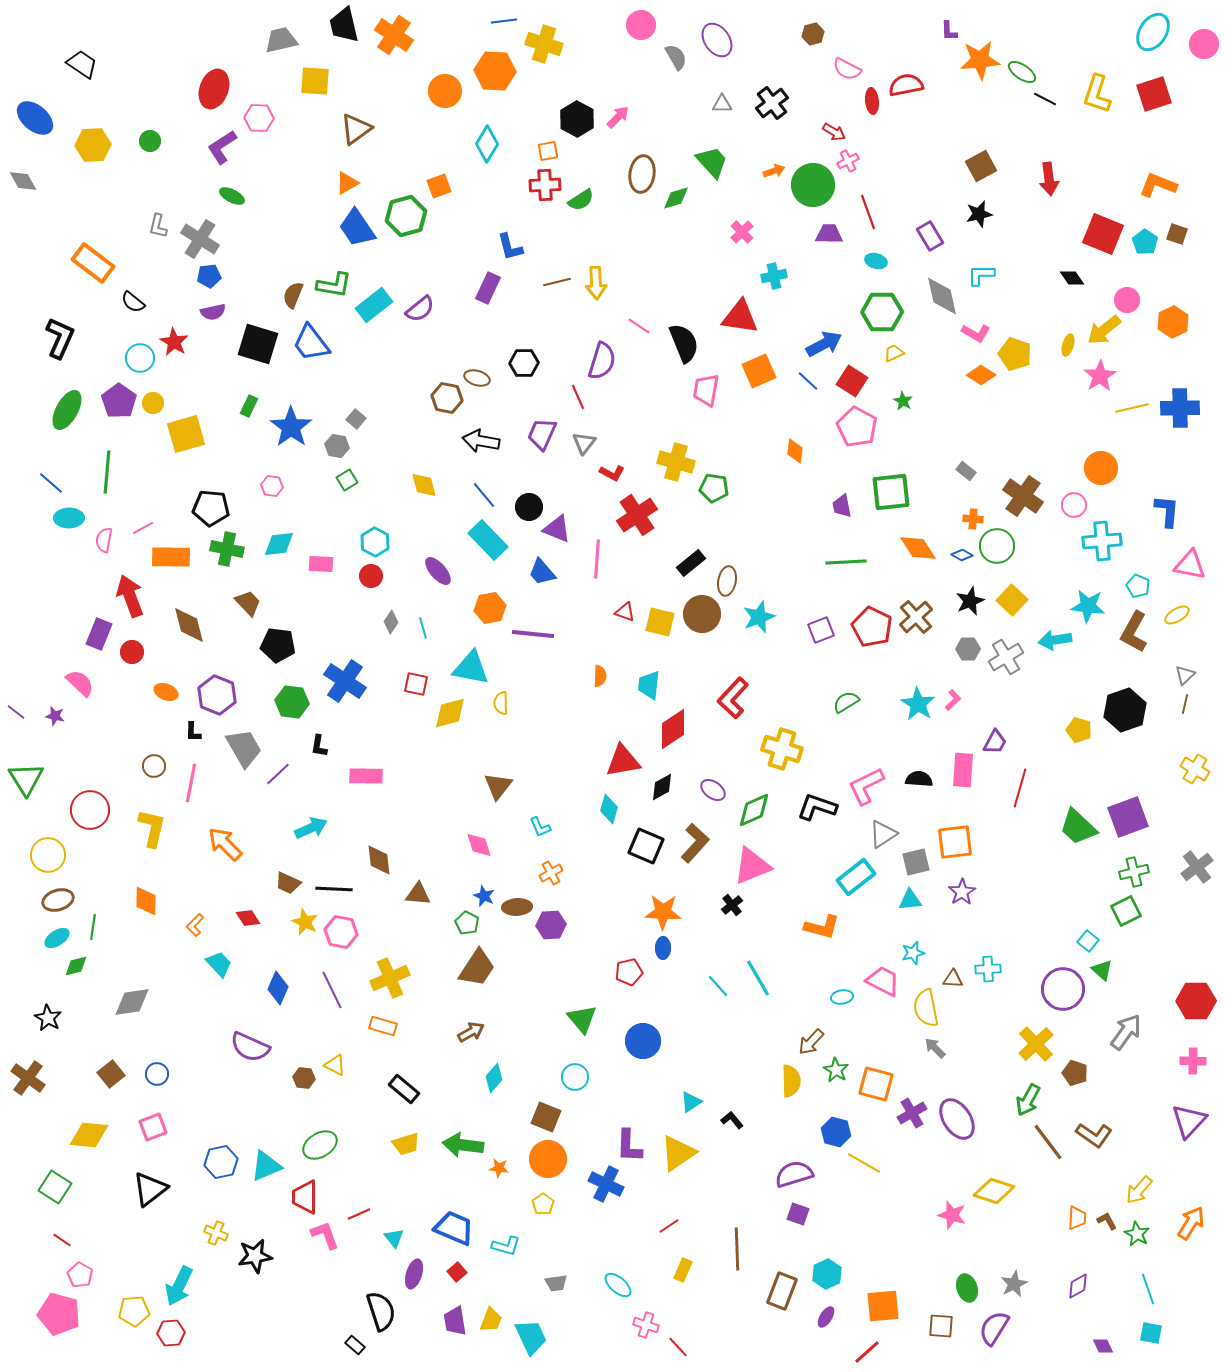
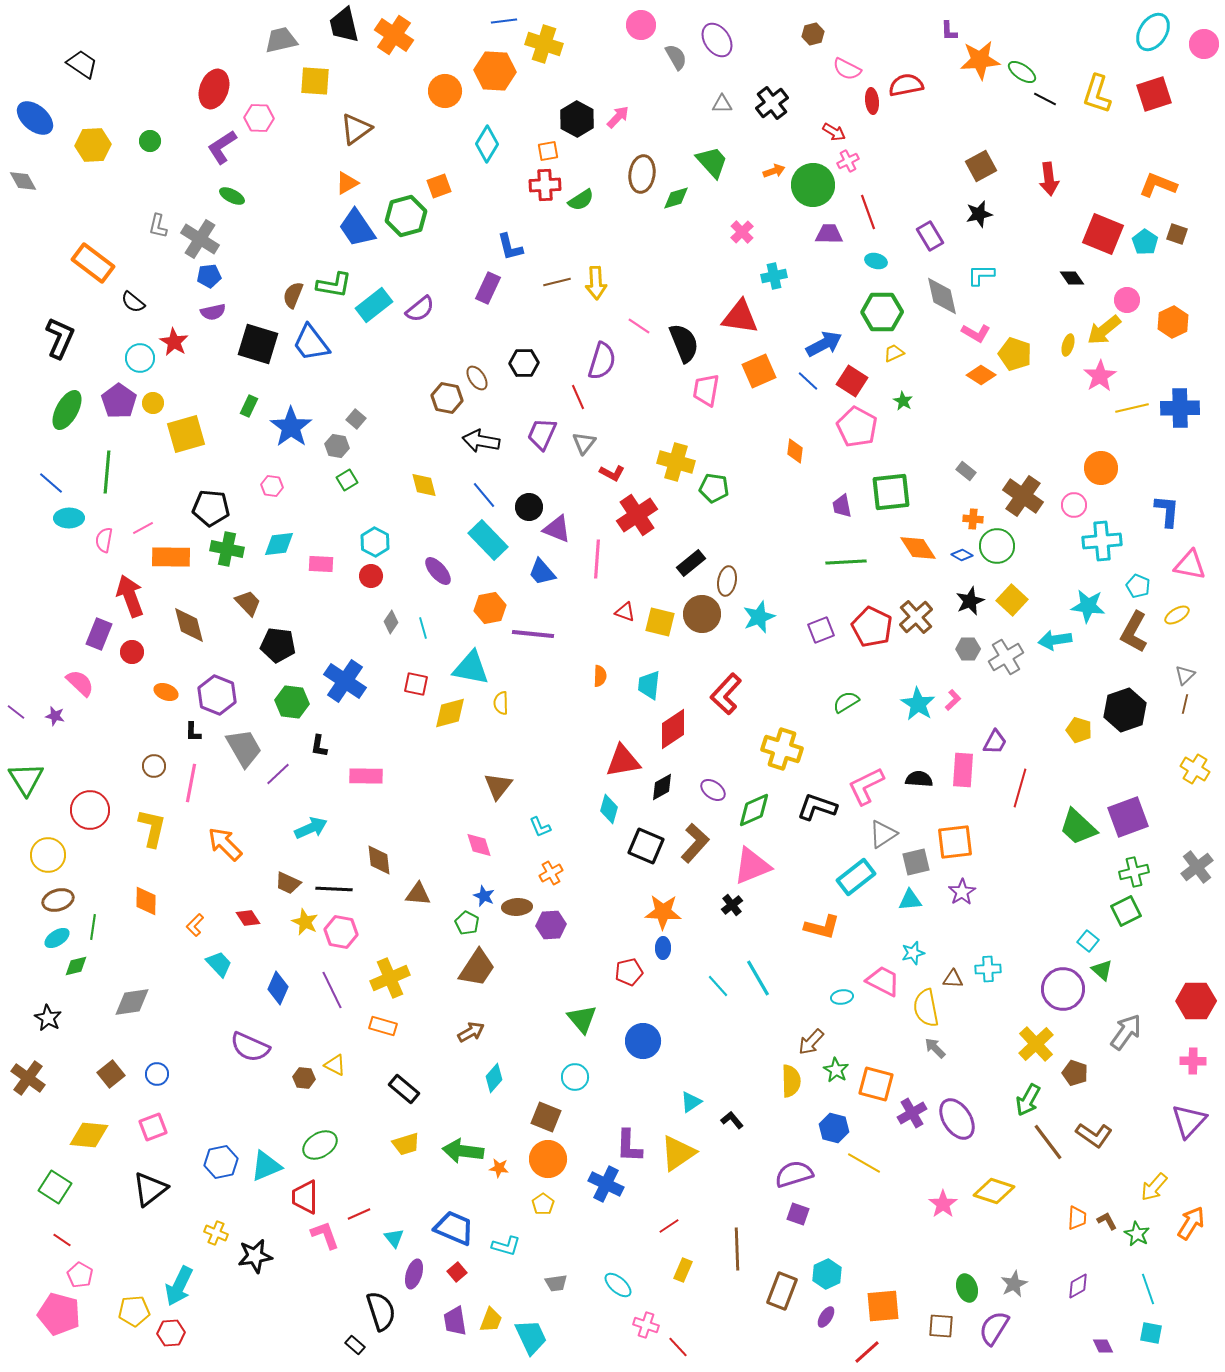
brown ellipse at (477, 378): rotated 40 degrees clockwise
red L-shape at (733, 698): moved 7 px left, 4 px up
blue hexagon at (836, 1132): moved 2 px left, 4 px up
green arrow at (463, 1145): moved 6 px down
yellow arrow at (1139, 1190): moved 15 px right, 3 px up
pink star at (952, 1215): moved 9 px left, 11 px up; rotated 20 degrees clockwise
